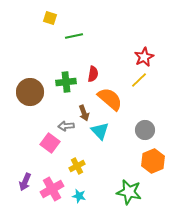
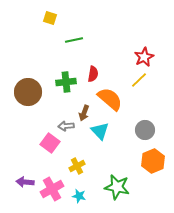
green line: moved 4 px down
brown circle: moved 2 px left
brown arrow: rotated 42 degrees clockwise
purple arrow: rotated 72 degrees clockwise
green star: moved 12 px left, 5 px up
